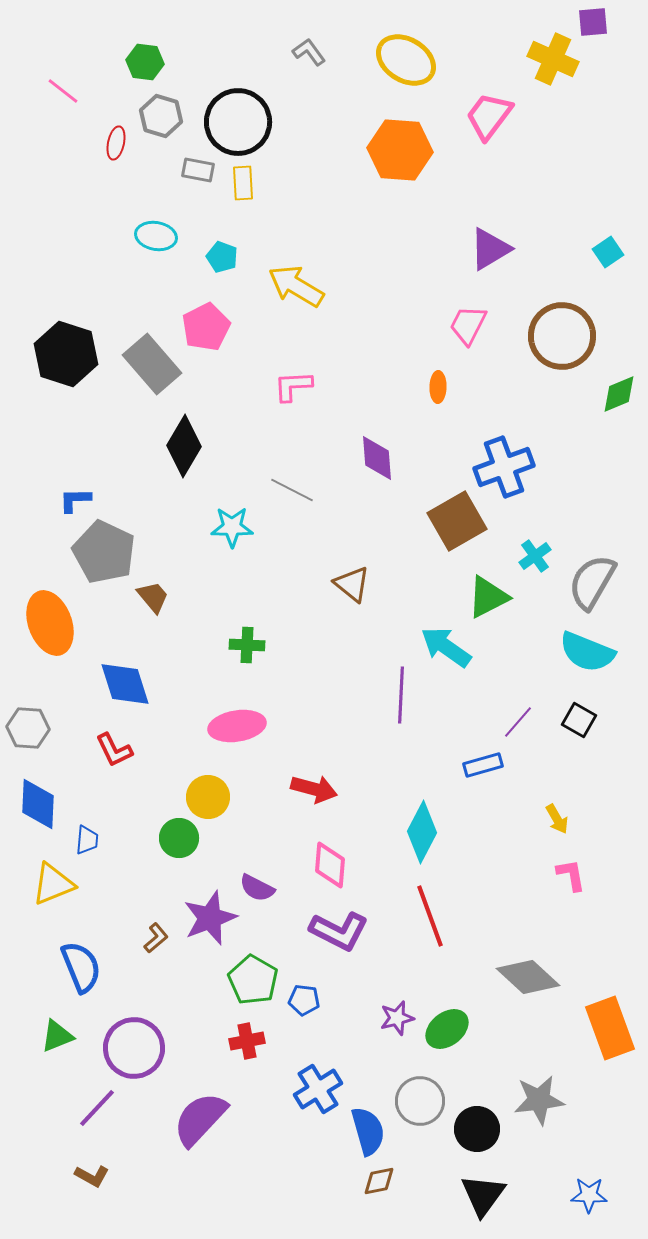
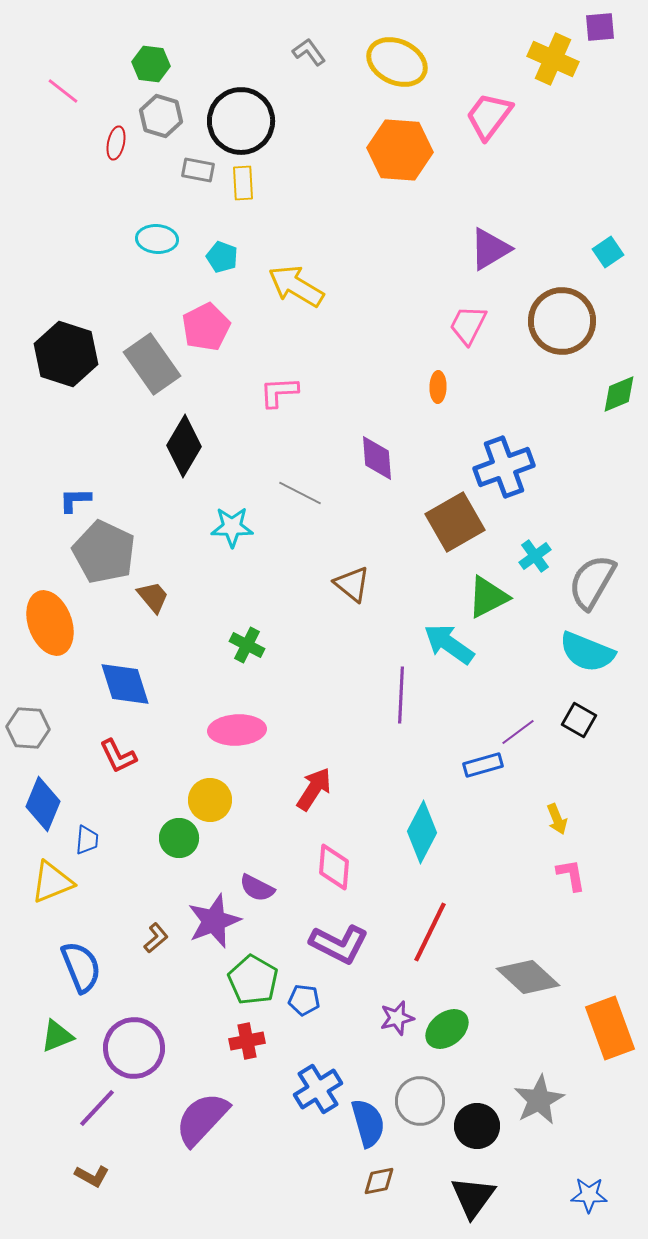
purple square at (593, 22): moved 7 px right, 5 px down
yellow ellipse at (406, 60): moved 9 px left, 2 px down; rotated 6 degrees counterclockwise
green hexagon at (145, 62): moved 6 px right, 2 px down
black circle at (238, 122): moved 3 px right, 1 px up
cyan ellipse at (156, 236): moved 1 px right, 3 px down; rotated 6 degrees counterclockwise
brown circle at (562, 336): moved 15 px up
gray rectangle at (152, 364): rotated 6 degrees clockwise
pink L-shape at (293, 386): moved 14 px left, 6 px down
gray line at (292, 490): moved 8 px right, 3 px down
brown square at (457, 521): moved 2 px left, 1 px down
green cross at (247, 645): rotated 24 degrees clockwise
cyan arrow at (446, 647): moved 3 px right, 3 px up
purple line at (518, 722): moved 10 px down; rotated 12 degrees clockwise
pink ellipse at (237, 726): moved 4 px down; rotated 6 degrees clockwise
red L-shape at (114, 750): moved 4 px right, 6 px down
red arrow at (314, 789): rotated 72 degrees counterclockwise
yellow circle at (208, 797): moved 2 px right, 3 px down
blue diamond at (38, 804): moved 5 px right; rotated 20 degrees clockwise
yellow arrow at (557, 819): rotated 8 degrees clockwise
pink diamond at (330, 865): moved 4 px right, 2 px down
yellow triangle at (53, 884): moved 1 px left, 2 px up
red line at (430, 916): moved 16 px down; rotated 46 degrees clockwise
purple star at (210, 918): moved 4 px right, 3 px down
purple L-shape at (339, 931): moved 13 px down
gray star at (539, 1100): rotated 21 degrees counterclockwise
purple semicircle at (200, 1119): moved 2 px right
black circle at (477, 1129): moved 3 px up
blue semicircle at (368, 1131): moved 8 px up
black triangle at (483, 1195): moved 10 px left, 2 px down
